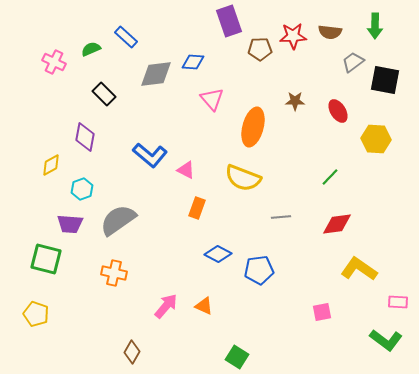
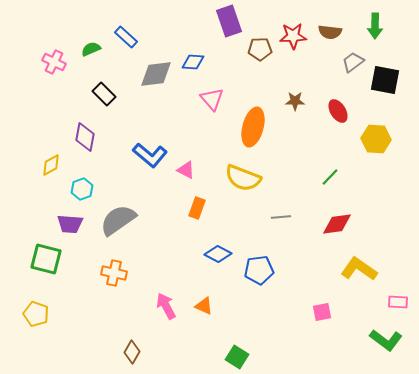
pink arrow at (166, 306): rotated 68 degrees counterclockwise
